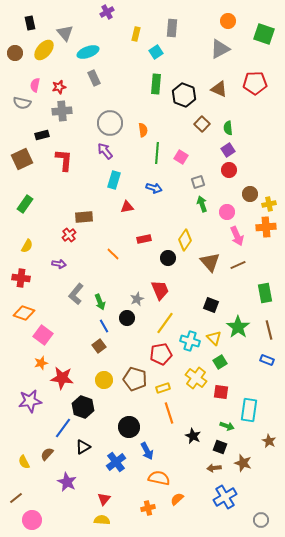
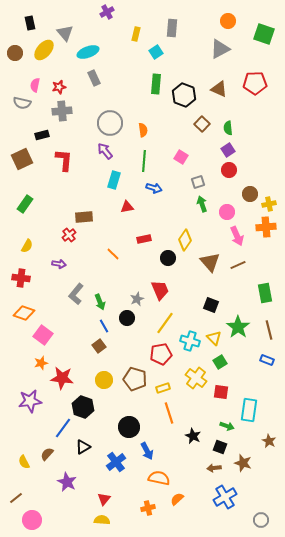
green line at (157, 153): moved 13 px left, 8 px down
